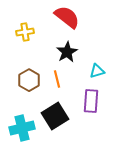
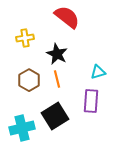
yellow cross: moved 6 px down
black star: moved 10 px left, 2 px down; rotated 15 degrees counterclockwise
cyan triangle: moved 1 px right, 1 px down
